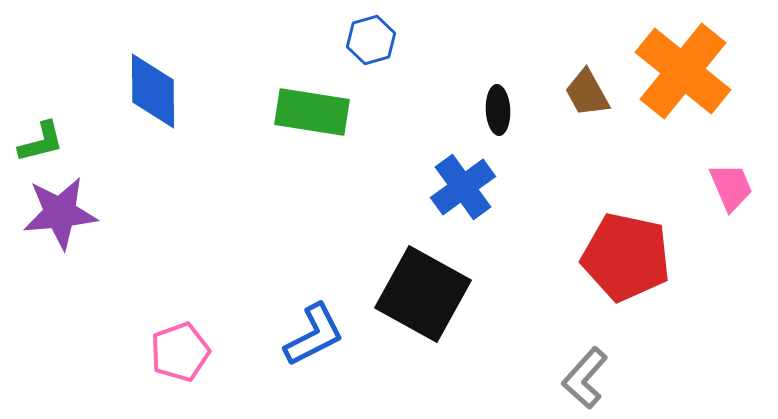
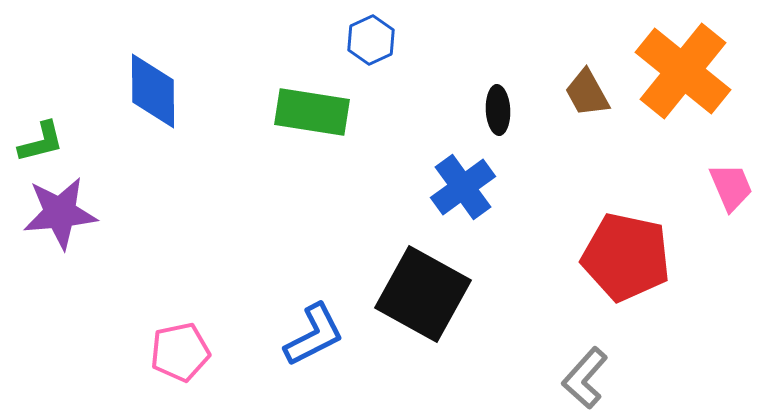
blue hexagon: rotated 9 degrees counterclockwise
pink pentagon: rotated 8 degrees clockwise
